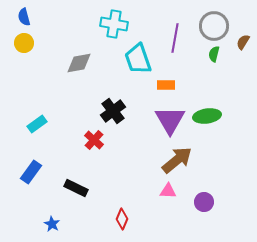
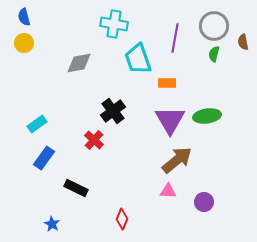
brown semicircle: rotated 42 degrees counterclockwise
orange rectangle: moved 1 px right, 2 px up
blue rectangle: moved 13 px right, 14 px up
